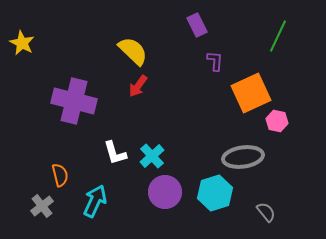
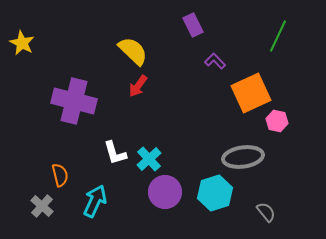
purple rectangle: moved 4 px left
purple L-shape: rotated 50 degrees counterclockwise
cyan cross: moved 3 px left, 3 px down
gray cross: rotated 10 degrees counterclockwise
